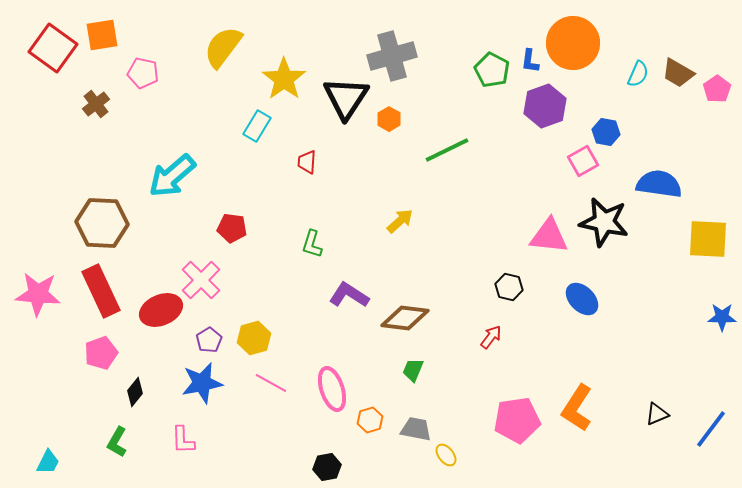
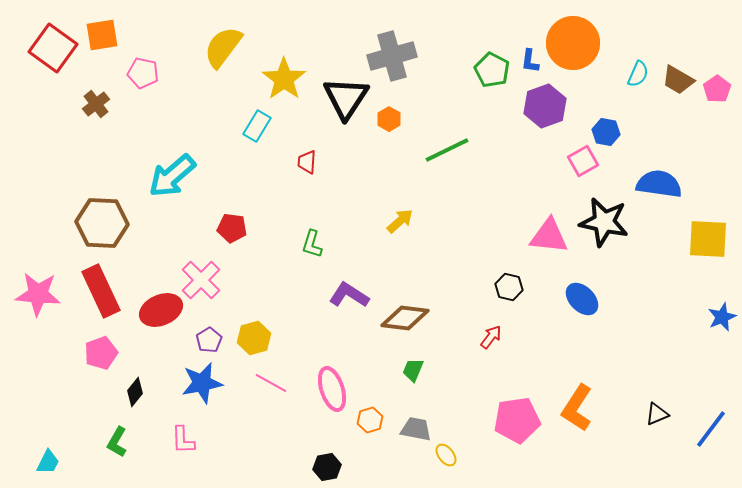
brown trapezoid at (678, 73): moved 7 px down
blue star at (722, 317): rotated 24 degrees counterclockwise
